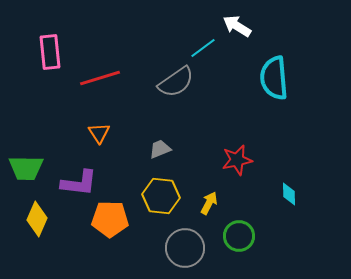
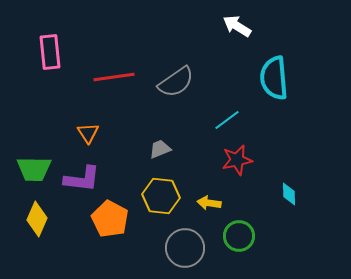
cyan line: moved 24 px right, 72 px down
red line: moved 14 px right, 1 px up; rotated 9 degrees clockwise
orange triangle: moved 11 px left
green trapezoid: moved 8 px right, 1 px down
purple L-shape: moved 3 px right, 4 px up
yellow arrow: rotated 110 degrees counterclockwise
orange pentagon: rotated 27 degrees clockwise
